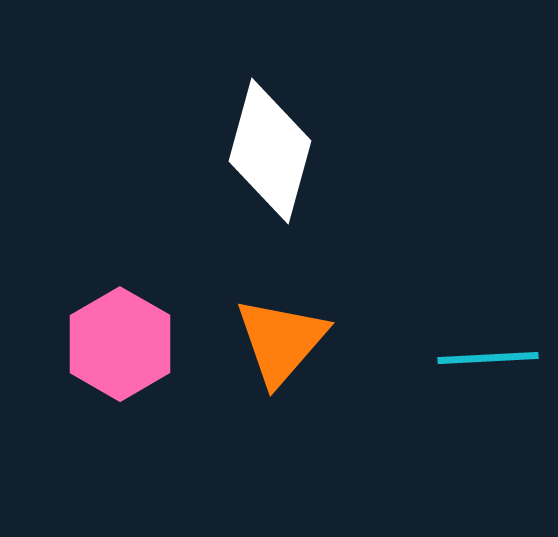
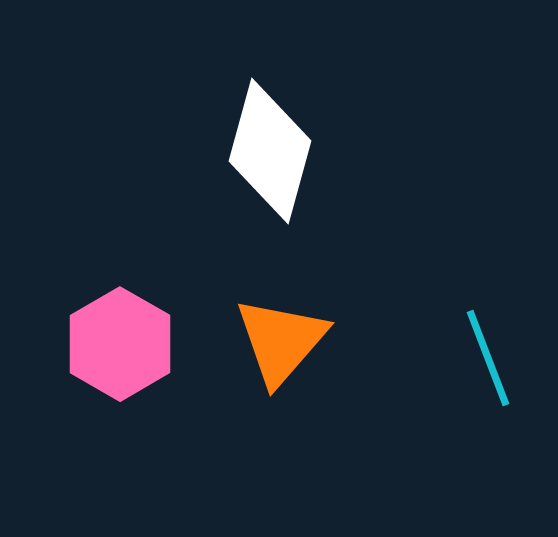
cyan line: rotated 72 degrees clockwise
